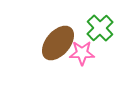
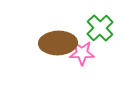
brown ellipse: rotated 48 degrees clockwise
